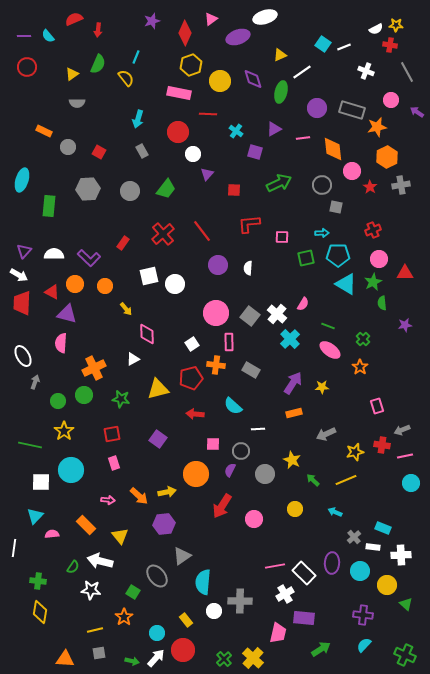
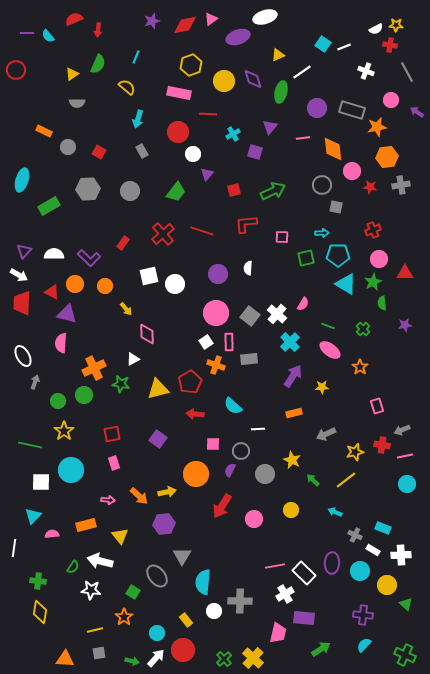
red diamond at (185, 33): moved 8 px up; rotated 55 degrees clockwise
purple line at (24, 36): moved 3 px right, 3 px up
yellow triangle at (280, 55): moved 2 px left
red circle at (27, 67): moved 11 px left, 3 px down
yellow semicircle at (126, 78): moved 1 px right, 9 px down; rotated 12 degrees counterclockwise
yellow circle at (220, 81): moved 4 px right
purple triangle at (274, 129): moved 4 px left, 2 px up; rotated 21 degrees counterclockwise
cyan cross at (236, 131): moved 3 px left, 3 px down; rotated 24 degrees clockwise
orange hexagon at (387, 157): rotated 20 degrees clockwise
green arrow at (279, 183): moved 6 px left, 8 px down
red star at (370, 187): rotated 24 degrees counterclockwise
green trapezoid at (166, 189): moved 10 px right, 3 px down
red square at (234, 190): rotated 16 degrees counterclockwise
green rectangle at (49, 206): rotated 55 degrees clockwise
red L-shape at (249, 224): moved 3 px left
red line at (202, 231): rotated 35 degrees counterclockwise
purple circle at (218, 265): moved 9 px down
cyan cross at (290, 339): moved 3 px down
green cross at (363, 339): moved 10 px up
white square at (192, 344): moved 14 px right, 2 px up
orange cross at (216, 365): rotated 12 degrees clockwise
gray rectangle at (251, 370): moved 2 px left, 11 px up; rotated 36 degrees counterclockwise
red pentagon at (191, 378): moved 1 px left, 4 px down; rotated 15 degrees counterclockwise
purple arrow at (293, 383): moved 7 px up
green star at (121, 399): moved 15 px up
yellow line at (346, 480): rotated 15 degrees counterclockwise
cyan circle at (411, 483): moved 4 px left, 1 px down
yellow circle at (295, 509): moved 4 px left, 1 px down
cyan triangle at (35, 516): moved 2 px left
orange rectangle at (86, 525): rotated 60 degrees counterclockwise
gray cross at (354, 537): moved 1 px right, 2 px up; rotated 24 degrees counterclockwise
white rectangle at (373, 547): moved 3 px down; rotated 24 degrees clockwise
gray triangle at (182, 556): rotated 24 degrees counterclockwise
